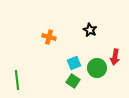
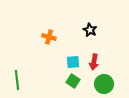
red arrow: moved 21 px left, 5 px down
cyan square: moved 1 px left, 1 px up; rotated 16 degrees clockwise
green circle: moved 7 px right, 16 px down
